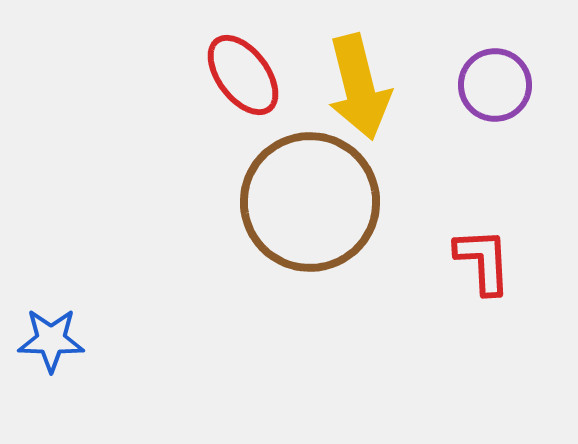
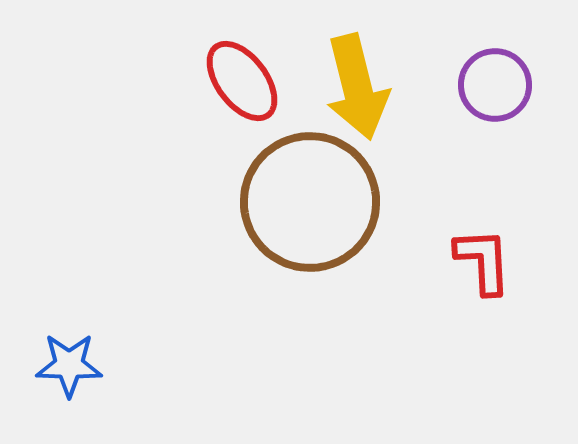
red ellipse: moved 1 px left, 6 px down
yellow arrow: moved 2 px left
blue star: moved 18 px right, 25 px down
